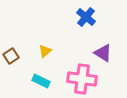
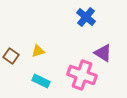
yellow triangle: moved 7 px left; rotated 24 degrees clockwise
brown square: rotated 21 degrees counterclockwise
pink cross: moved 4 px up; rotated 12 degrees clockwise
